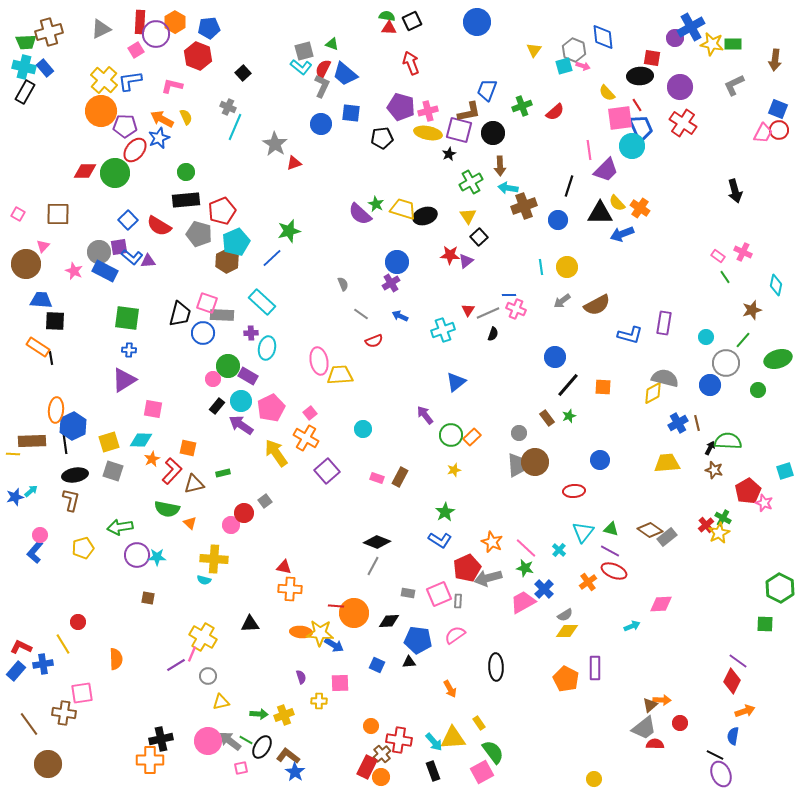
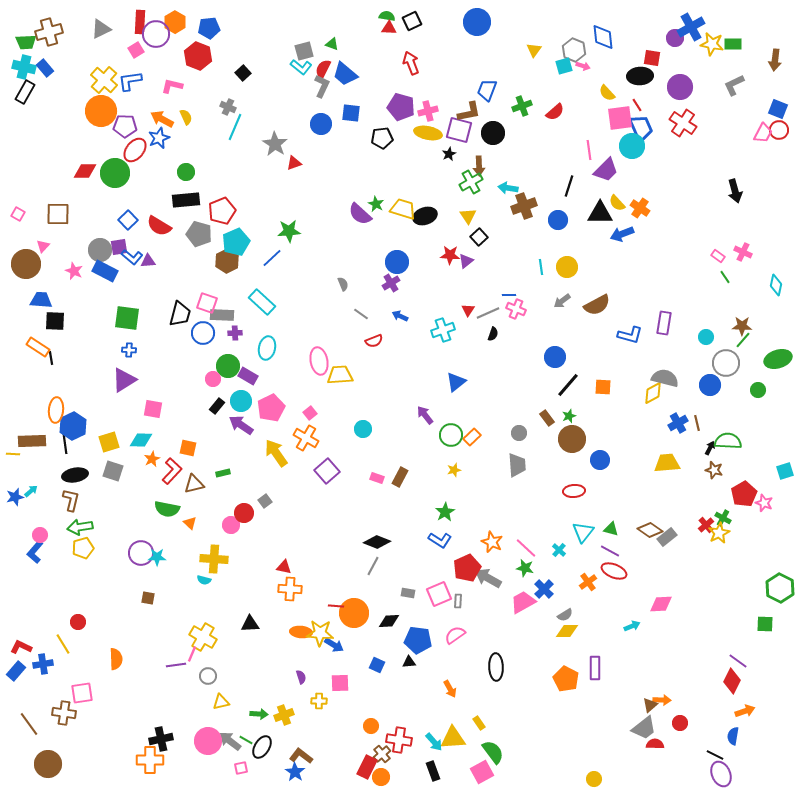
brown arrow at (500, 166): moved 21 px left
green star at (289, 231): rotated 10 degrees clockwise
gray circle at (99, 252): moved 1 px right, 2 px up
brown star at (752, 310): moved 10 px left, 16 px down; rotated 18 degrees clockwise
purple cross at (251, 333): moved 16 px left
brown circle at (535, 462): moved 37 px right, 23 px up
red pentagon at (748, 491): moved 4 px left, 3 px down
green arrow at (120, 527): moved 40 px left
purple circle at (137, 555): moved 4 px right, 2 px up
gray arrow at (488, 578): rotated 44 degrees clockwise
purple line at (176, 665): rotated 24 degrees clockwise
brown L-shape at (288, 756): moved 13 px right
